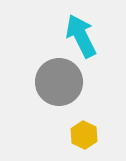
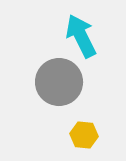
yellow hexagon: rotated 20 degrees counterclockwise
